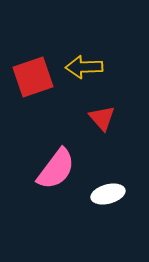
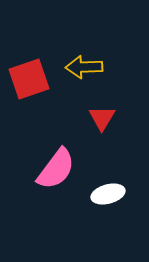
red square: moved 4 px left, 2 px down
red triangle: rotated 12 degrees clockwise
